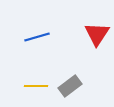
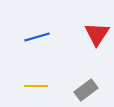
gray rectangle: moved 16 px right, 4 px down
